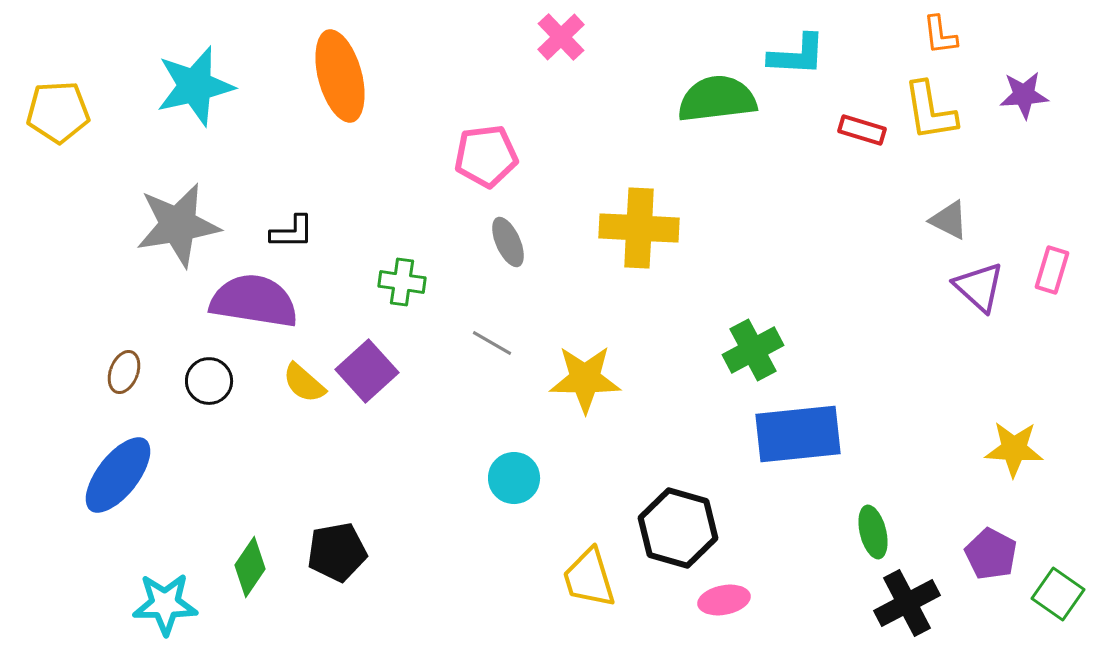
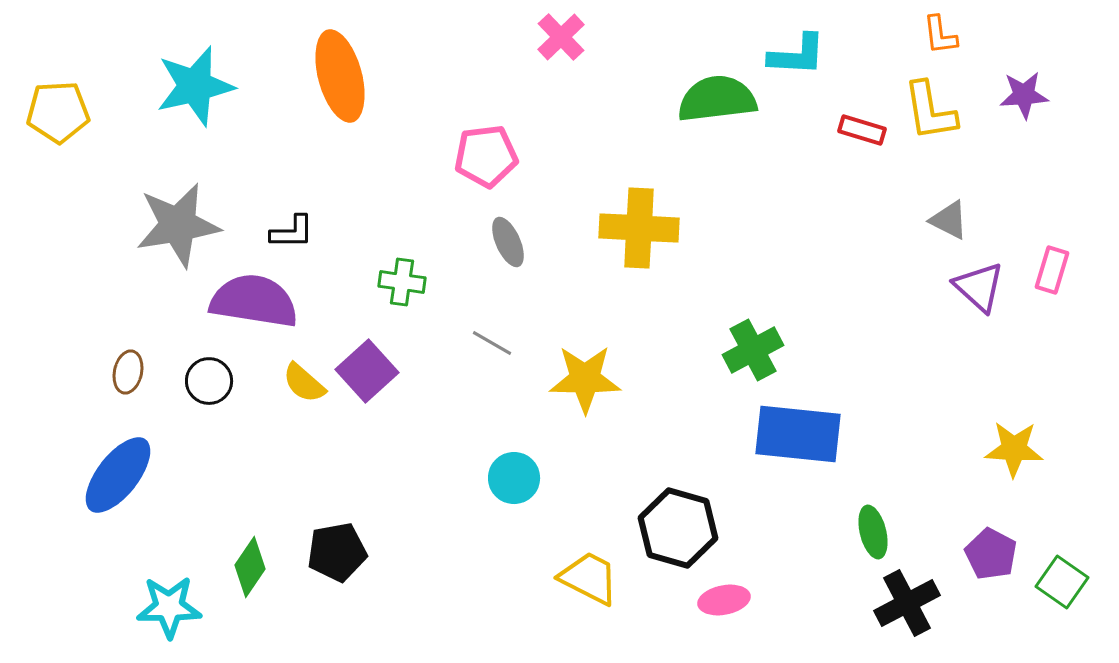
brown ellipse at (124, 372): moved 4 px right; rotated 9 degrees counterclockwise
blue rectangle at (798, 434): rotated 12 degrees clockwise
yellow trapezoid at (589, 578): rotated 134 degrees clockwise
green square at (1058, 594): moved 4 px right, 12 px up
cyan star at (165, 604): moved 4 px right, 3 px down
